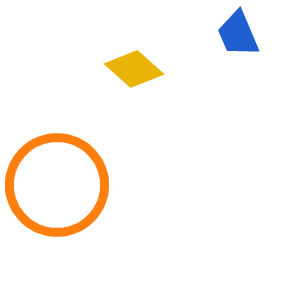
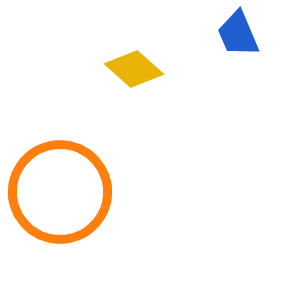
orange circle: moved 3 px right, 7 px down
